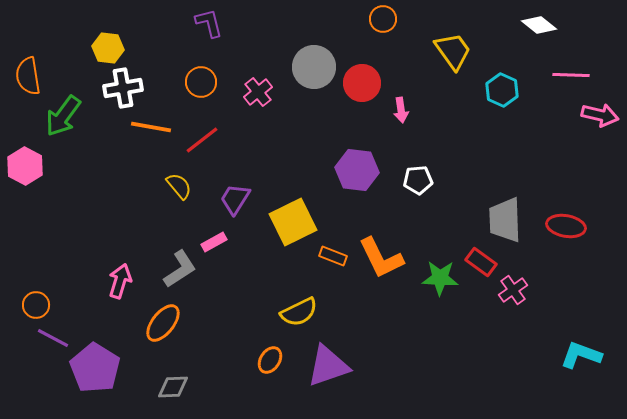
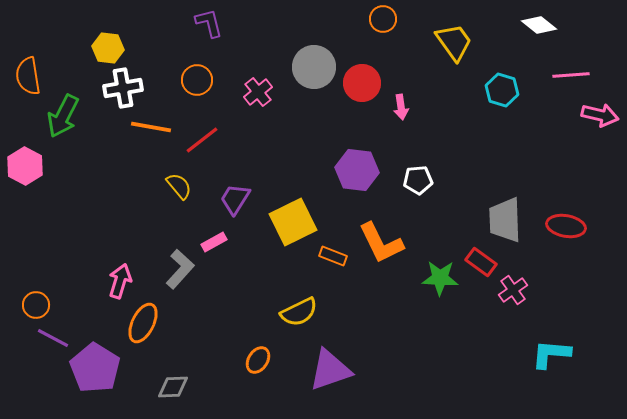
yellow trapezoid at (453, 51): moved 1 px right, 9 px up
pink line at (571, 75): rotated 6 degrees counterclockwise
orange circle at (201, 82): moved 4 px left, 2 px up
cyan hexagon at (502, 90): rotated 8 degrees counterclockwise
pink arrow at (401, 110): moved 3 px up
green arrow at (63, 116): rotated 9 degrees counterclockwise
orange L-shape at (381, 258): moved 15 px up
gray L-shape at (180, 269): rotated 15 degrees counterclockwise
orange ellipse at (163, 323): moved 20 px left; rotated 12 degrees counterclockwise
cyan L-shape at (581, 355): moved 30 px left, 1 px up; rotated 15 degrees counterclockwise
orange ellipse at (270, 360): moved 12 px left
purple triangle at (328, 366): moved 2 px right, 4 px down
